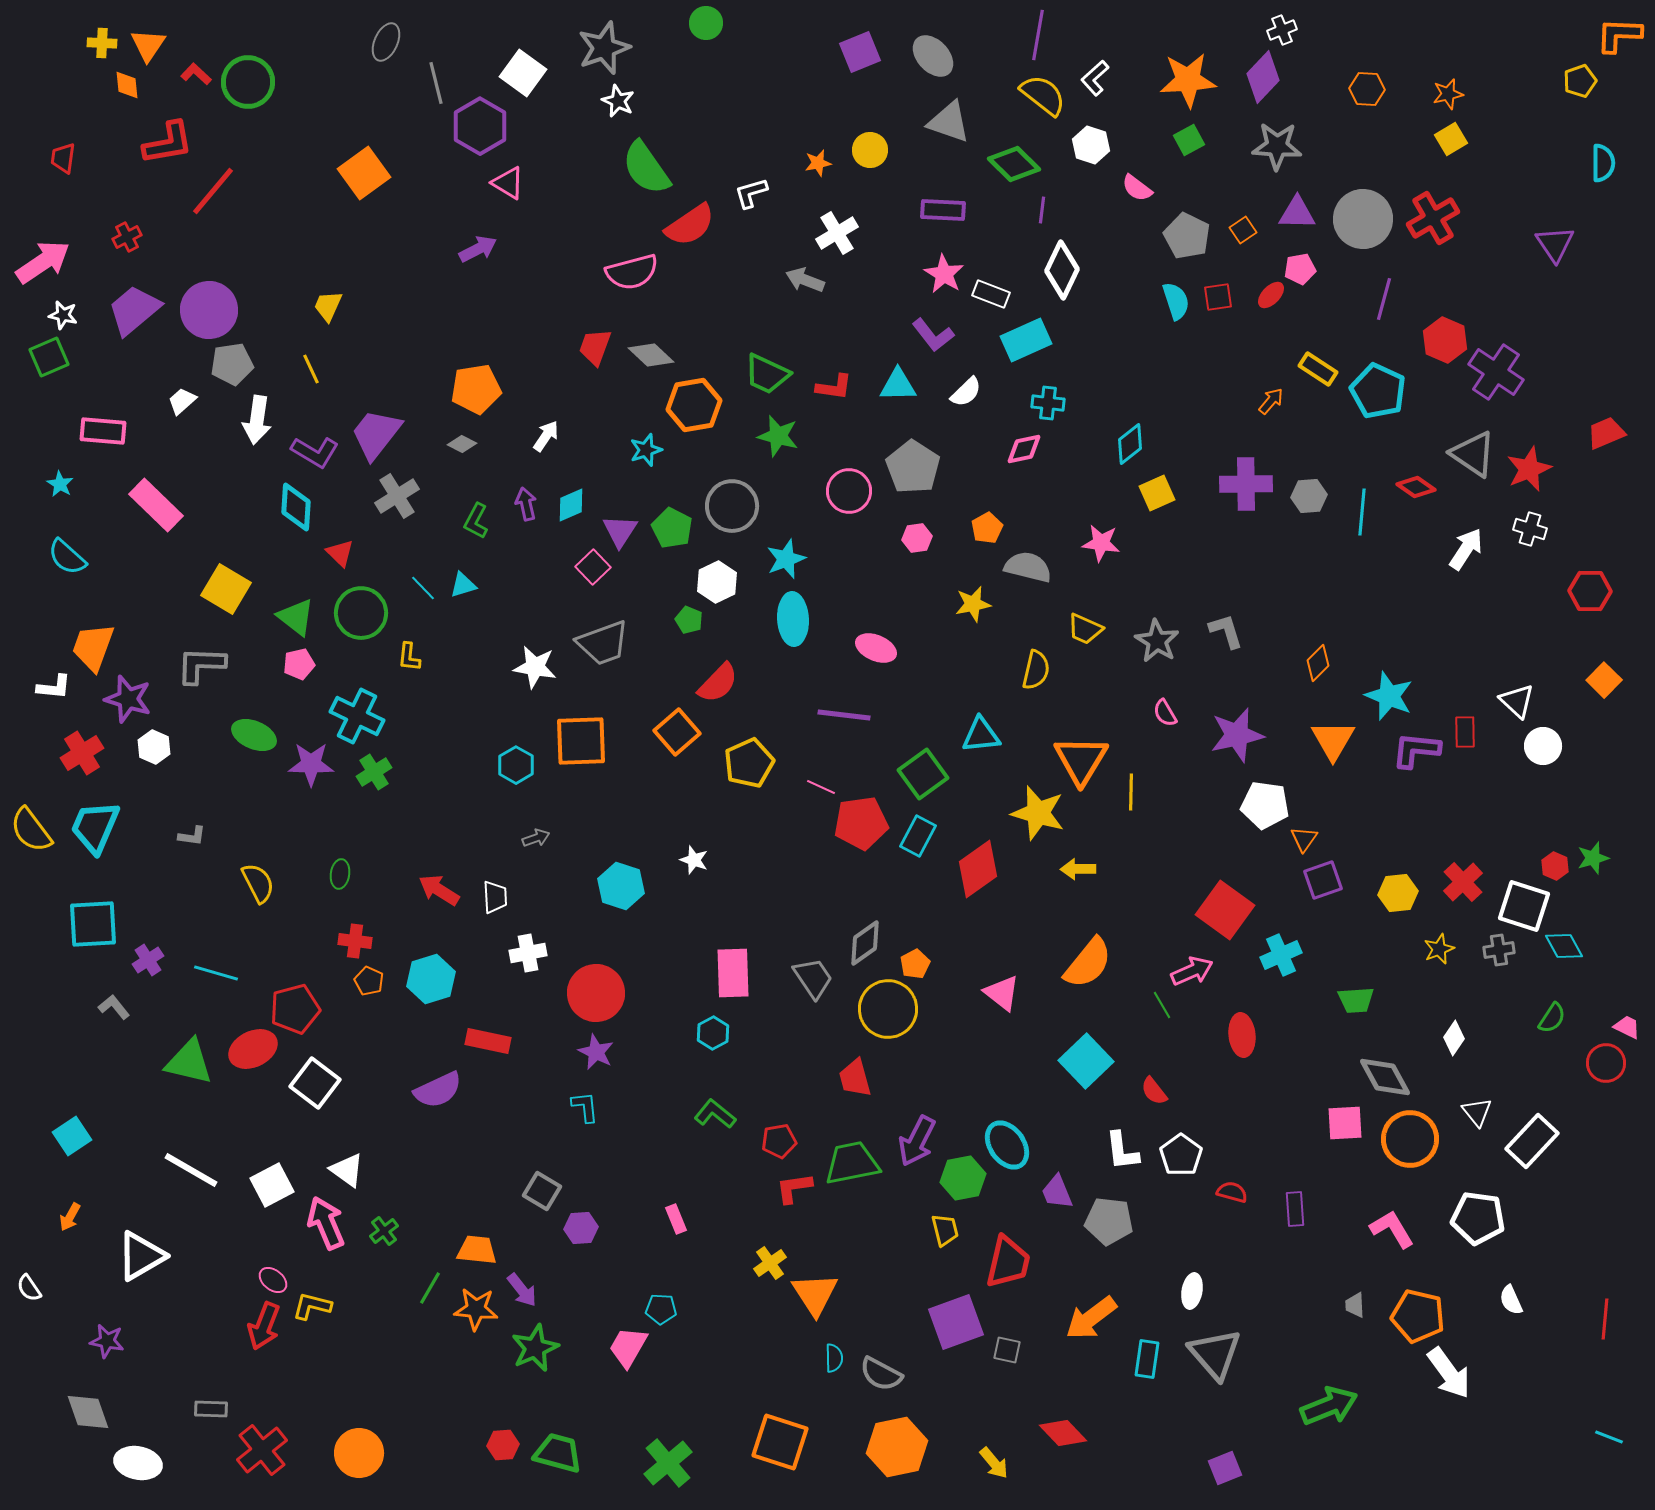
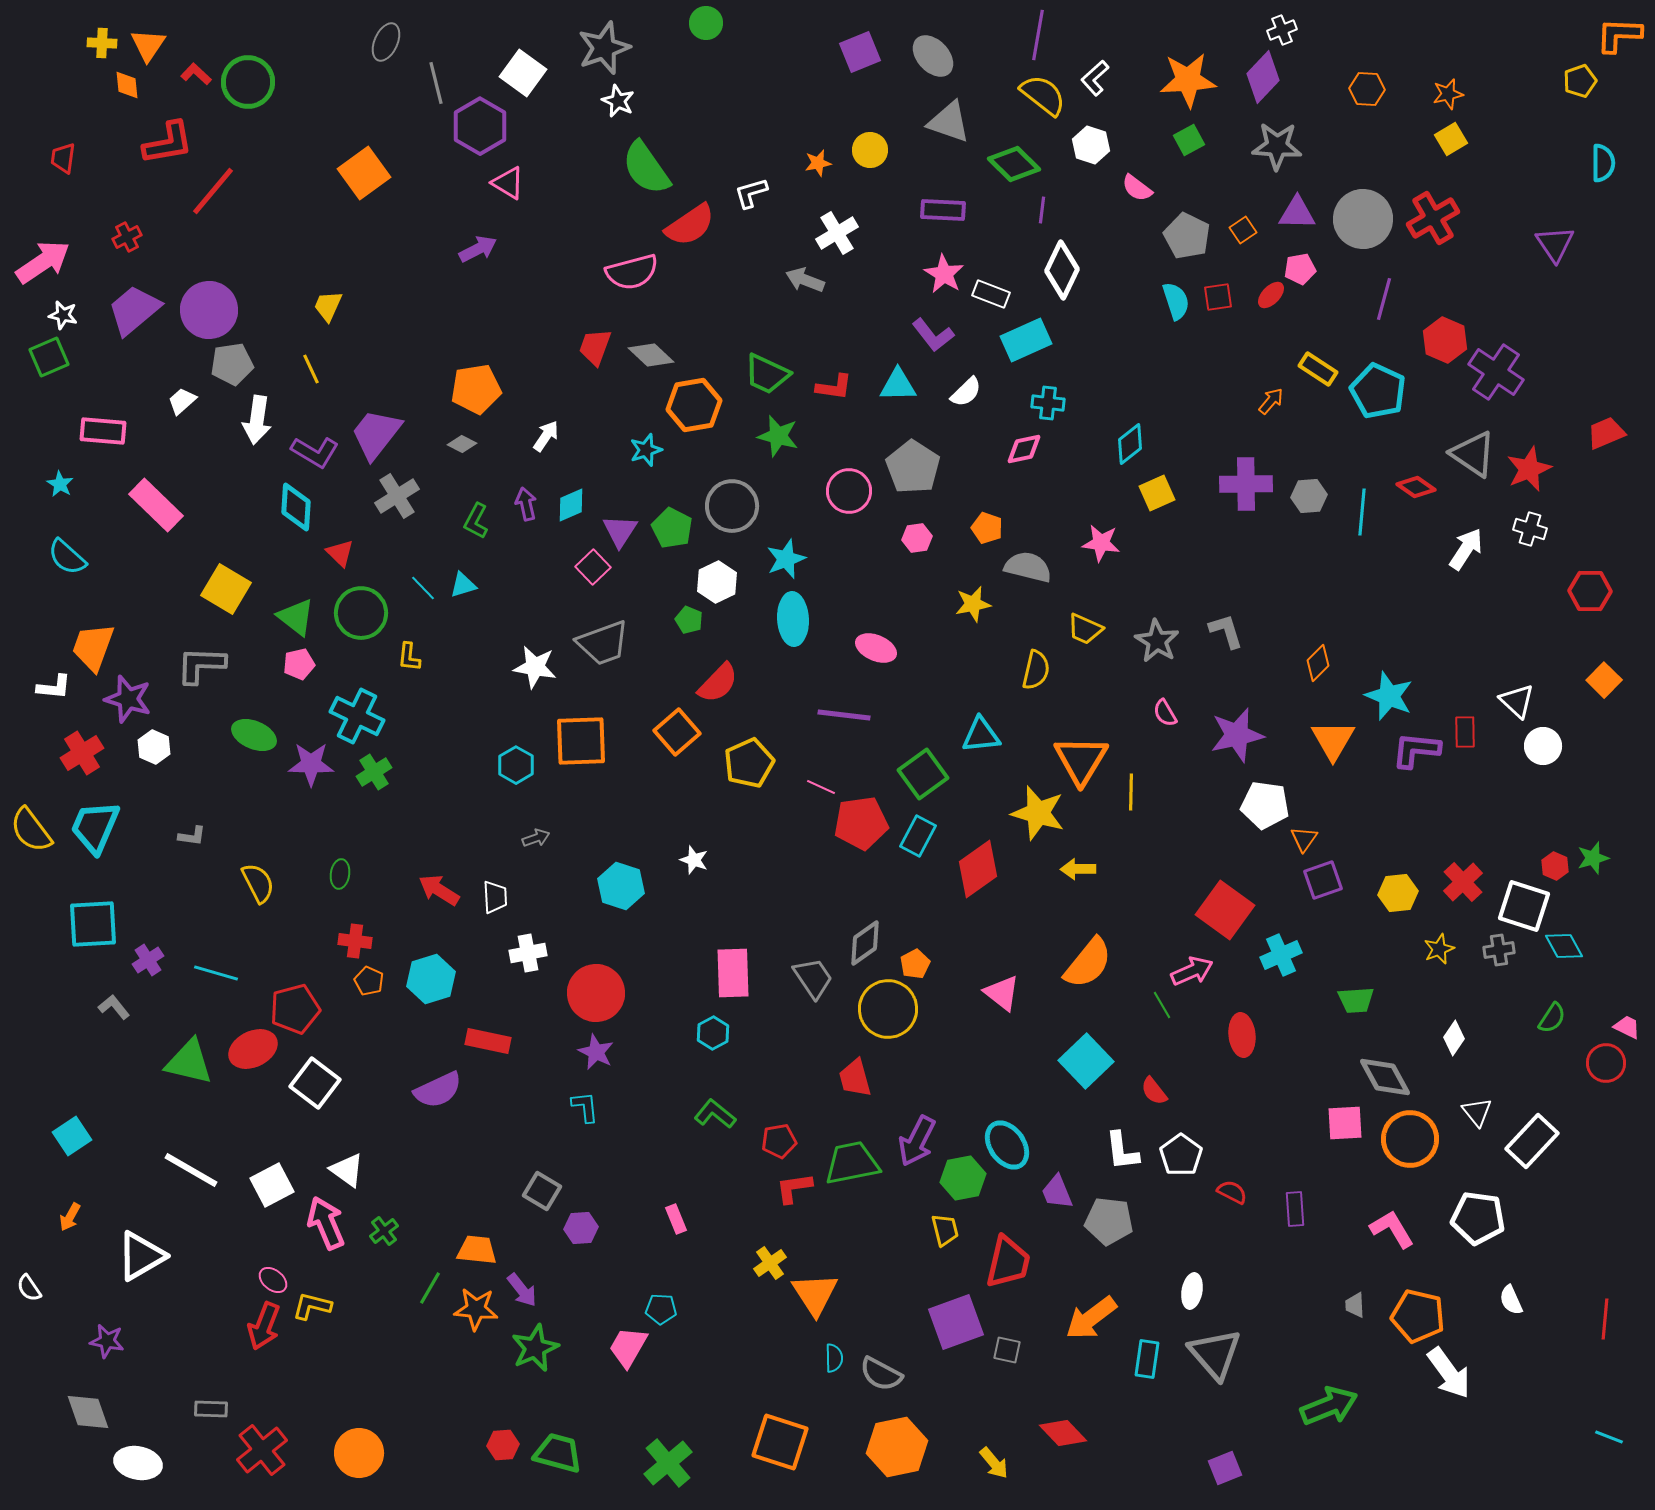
orange pentagon at (987, 528): rotated 24 degrees counterclockwise
red semicircle at (1232, 1192): rotated 12 degrees clockwise
